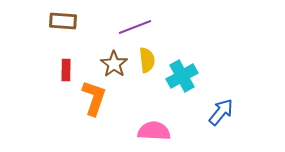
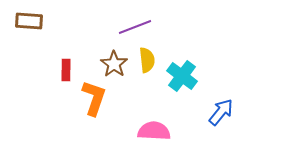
brown rectangle: moved 34 px left
cyan cross: rotated 24 degrees counterclockwise
